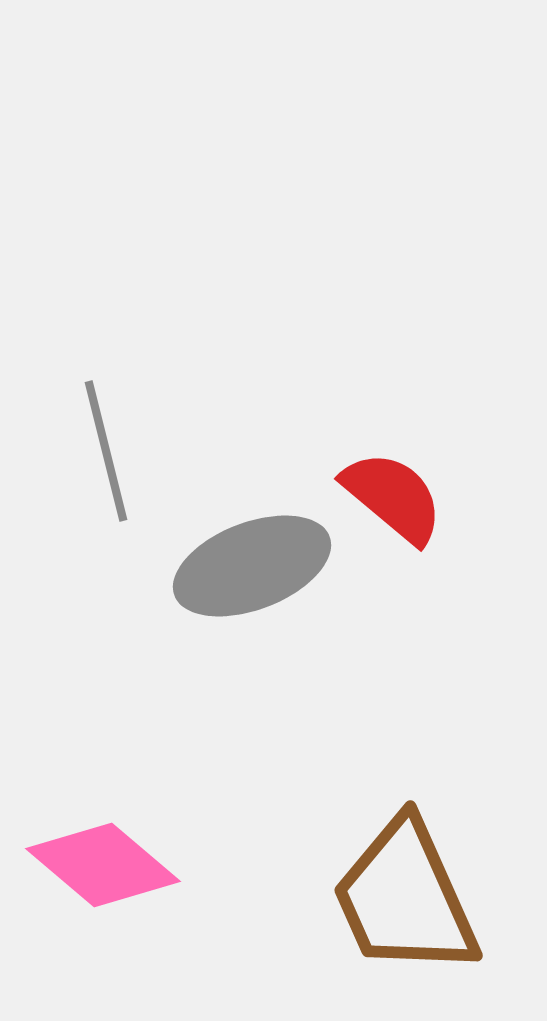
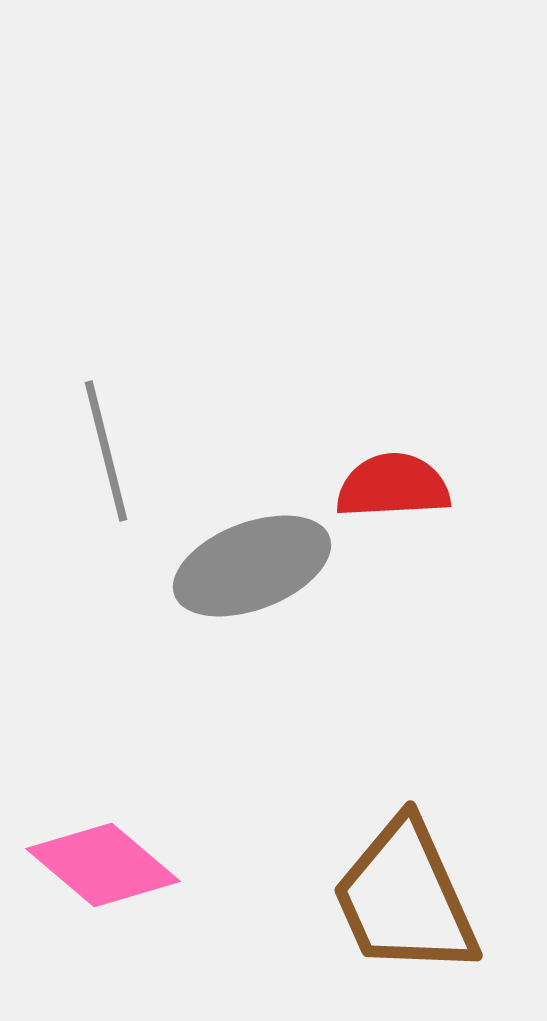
red semicircle: moved 11 px up; rotated 43 degrees counterclockwise
